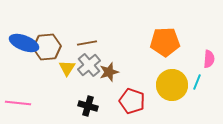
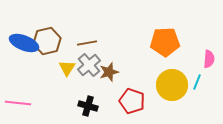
brown hexagon: moved 6 px up; rotated 8 degrees counterclockwise
